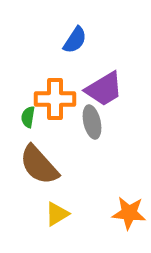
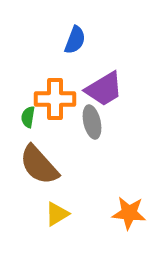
blue semicircle: rotated 12 degrees counterclockwise
